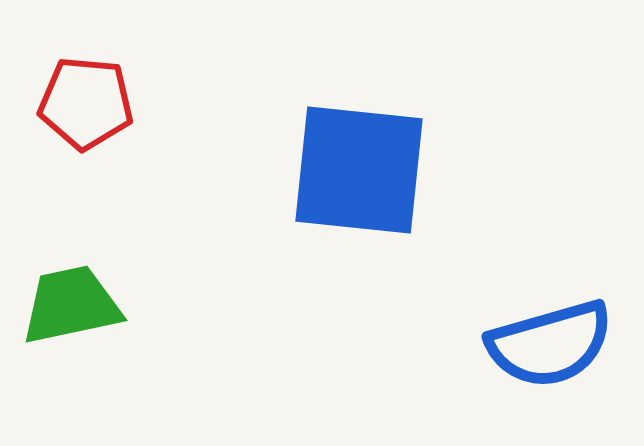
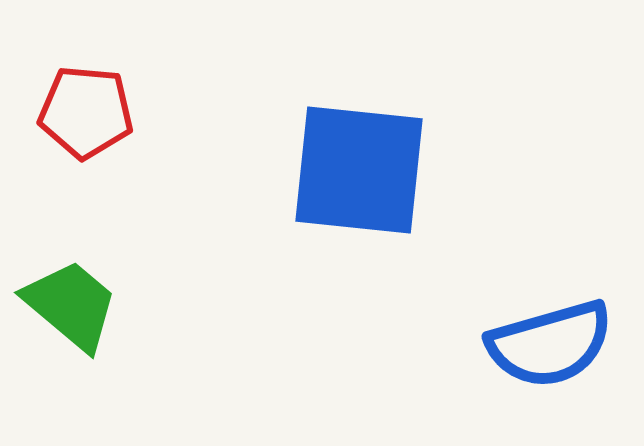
red pentagon: moved 9 px down
green trapezoid: rotated 52 degrees clockwise
